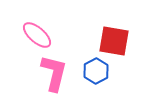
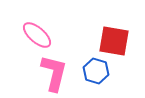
blue hexagon: rotated 15 degrees counterclockwise
